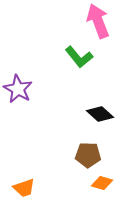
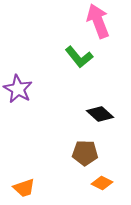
brown pentagon: moved 3 px left, 2 px up
orange diamond: rotated 10 degrees clockwise
